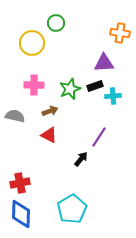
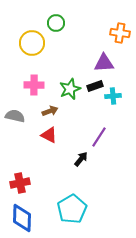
blue diamond: moved 1 px right, 4 px down
